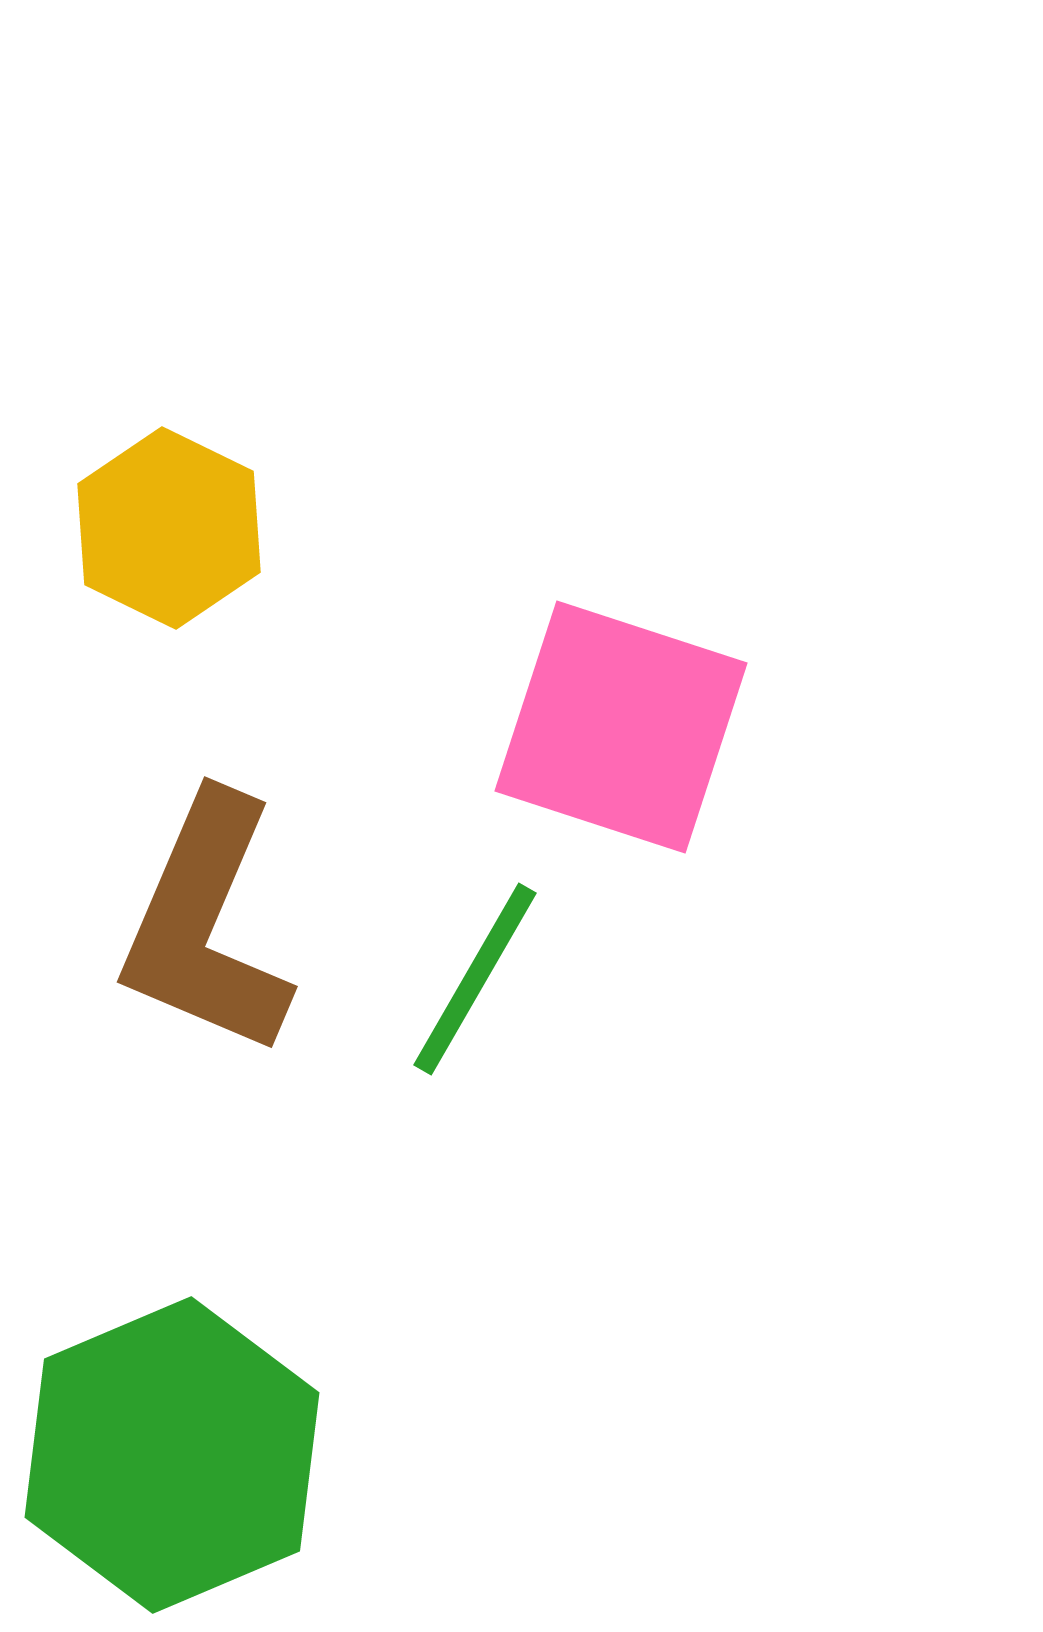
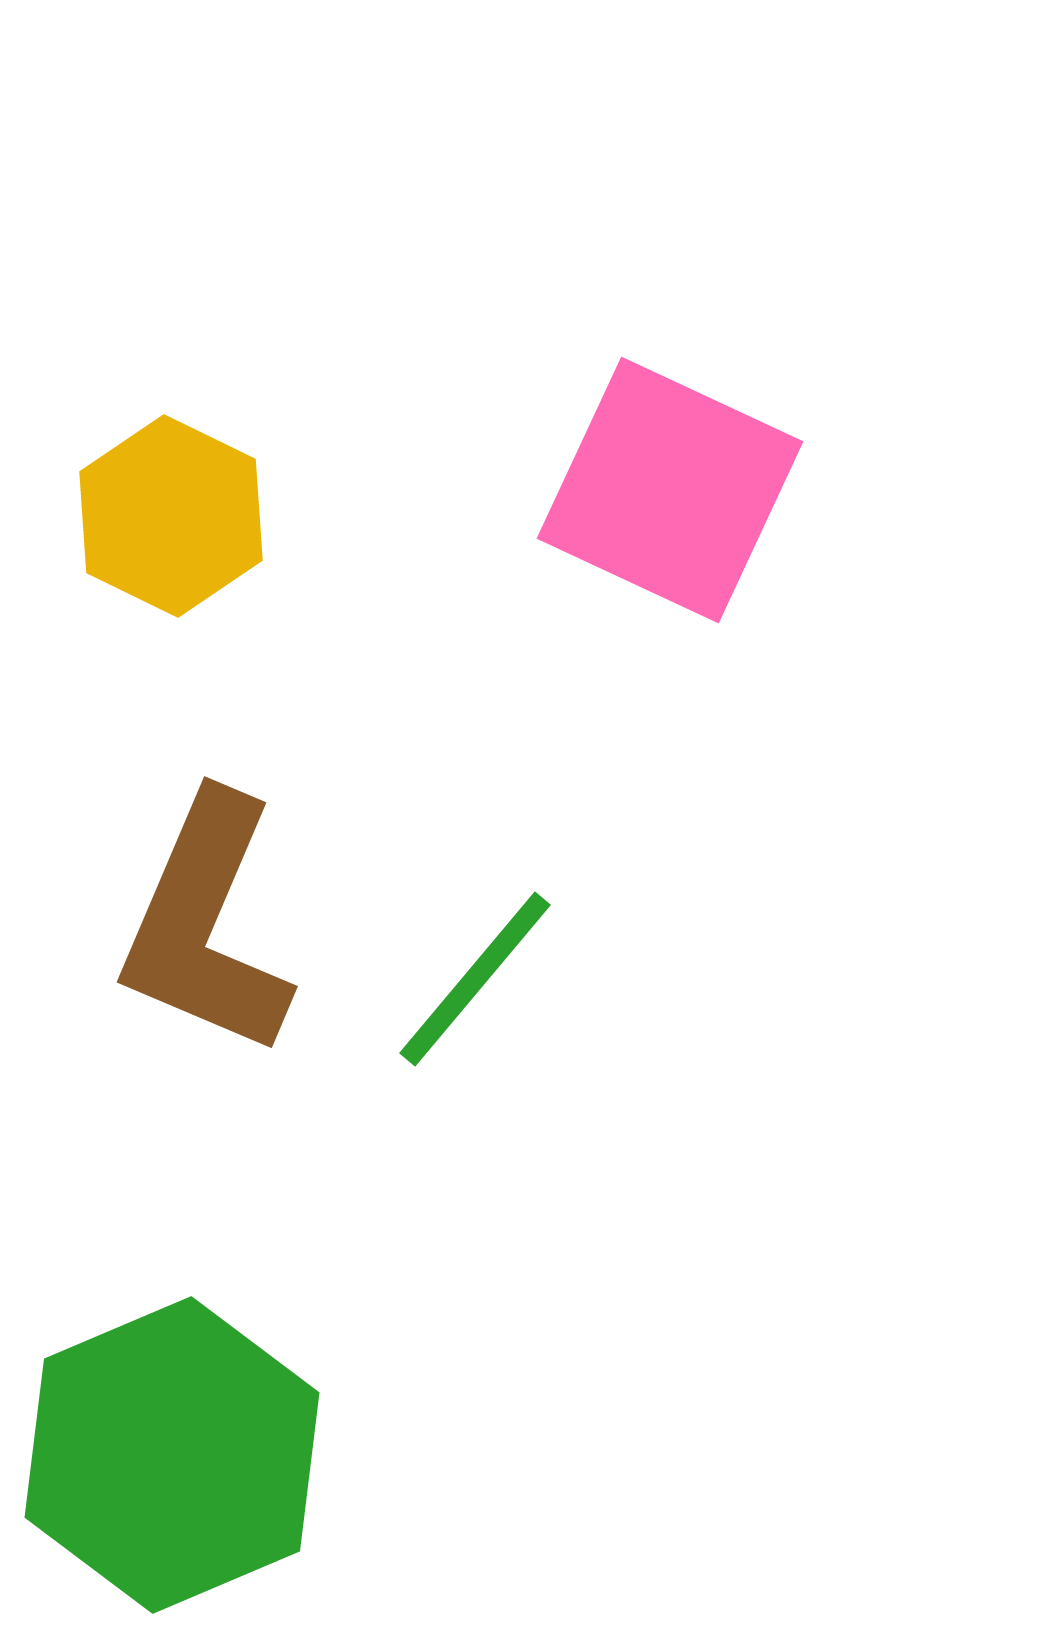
yellow hexagon: moved 2 px right, 12 px up
pink square: moved 49 px right, 237 px up; rotated 7 degrees clockwise
green line: rotated 10 degrees clockwise
